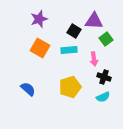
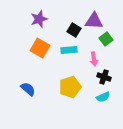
black square: moved 1 px up
